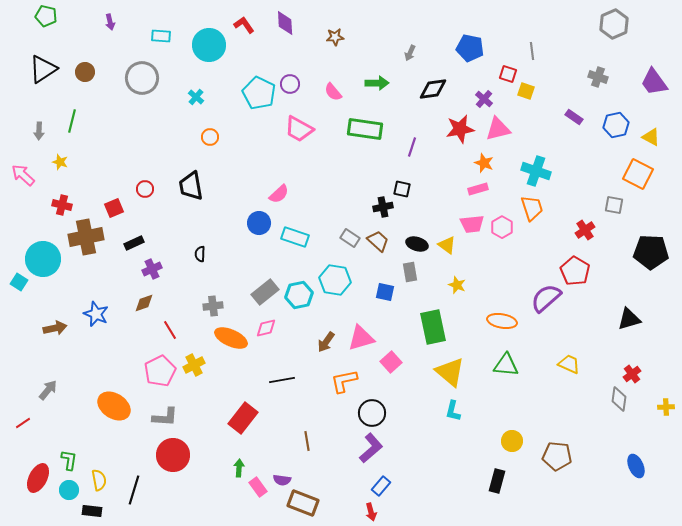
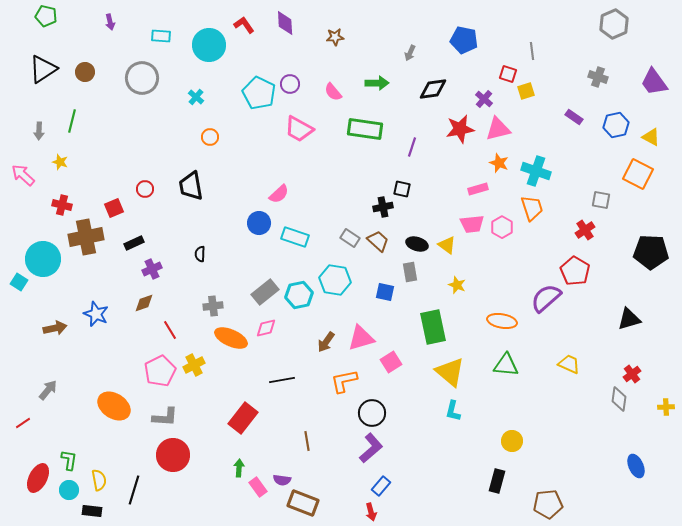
blue pentagon at (470, 48): moved 6 px left, 8 px up
yellow square at (526, 91): rotated 36 degrees counterclockwise
orange star at (484, 163): moved 15 px right
gray square at (614, 205): moved 13 px left, 5 px up
pink square at (391, 362): rotated 10 degrees clockwise
brown pentagon at (557, 456): moved 9 px left, 48 px down; rotated 12 degrees counterclockwise
